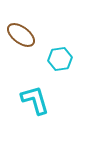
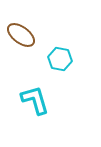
cyan hexagon: rotated 20 degrees clockwise
